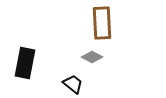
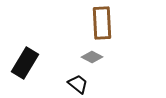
black rectangle: rotated 20 degrees clockwise
black trapezoid: moved 5 px right
